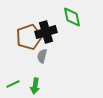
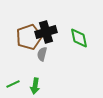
green diamond: moved 7 px right, 21 px down
gray semicircle: moved 2 px up
